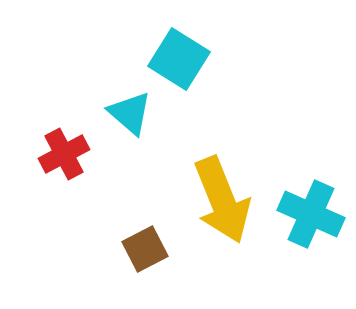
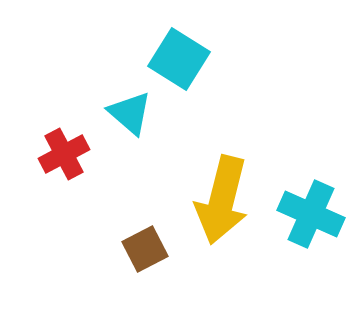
yellow arrow: rotated 36 degrees clockwise
